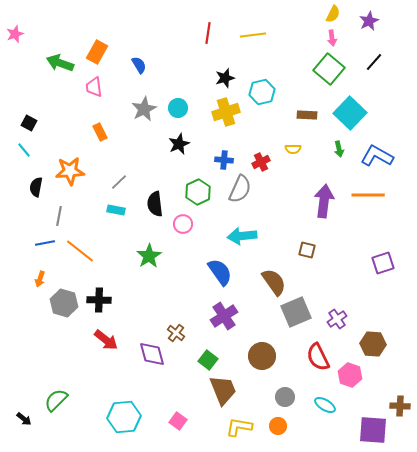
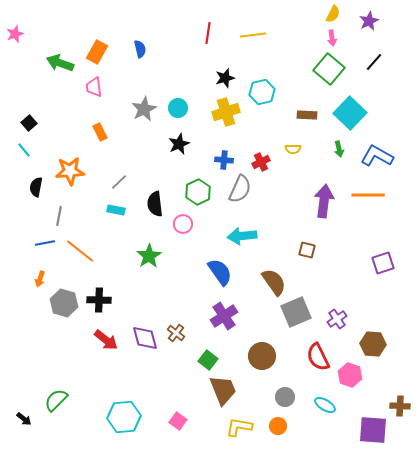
blue semicircle at (139, 65): moved 1 px right, 16 px up; rotated 18 degrees clockwise
black square at (29, 123): rotated 21 degrees clockwise
purple diamond at (152, 354): moved 7 px left, 16 px up
